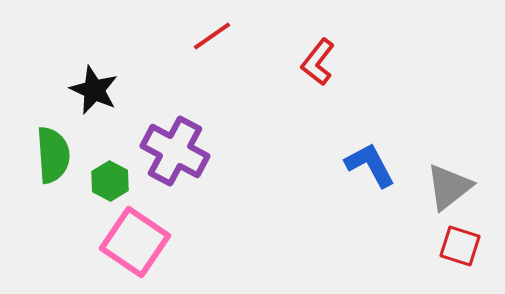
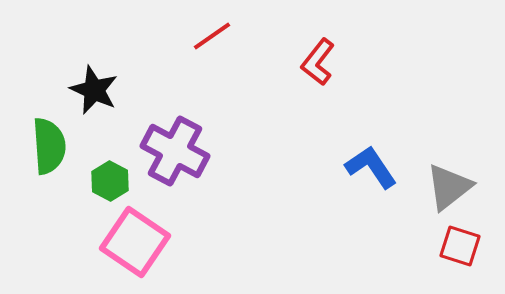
green semicircle: moved 4 px left, 9 px up
blue L-shape: moved 1 px right, 2 px down; rotated 6 degrees counterclockwise
